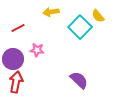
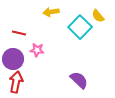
red line: moved 1 px right, 5 px down; rotated 40 degrees clockwise
